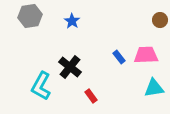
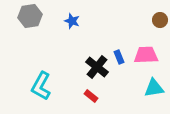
blue star: rotated 14 degrees counterclockwise
blue rectangle: rotated 16 degrees clockwise
black cross: moved 27 px right
red rectangle: rotated 16 degrees counterclockwise
